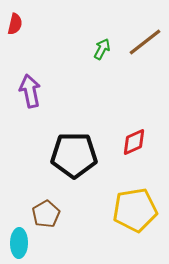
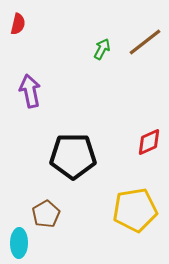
red semicircle: moved 3 px right
red diamond: moved 15 px right
black pentagon: moved 1 px left, 1 px down
